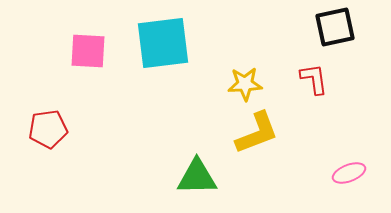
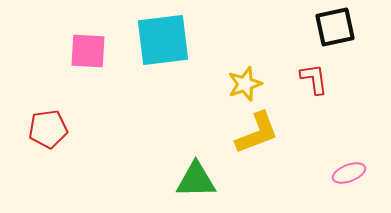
cyan square: moved 3 px up
yellow star: rotated 16 degrees counterclockwise
green triangle: moved 1 px left, 3 px down
